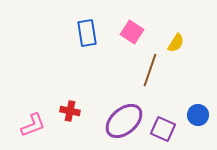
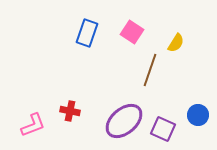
blue rectangle: rotated 28 degrees clockwise
